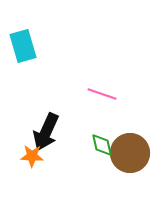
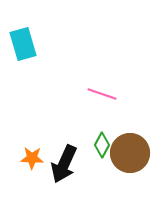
cyan rectangle: moved 2 px up
black arrow: moved 18 px right, 32 px down
green diamond: rotated 40 degrees clockwise
orange star: moved 2 px down
